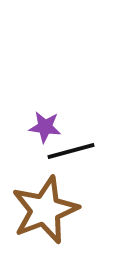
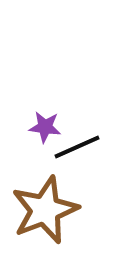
black line: moved 6 px right, 4 px up; rotated 9 degrees counterclockwise
